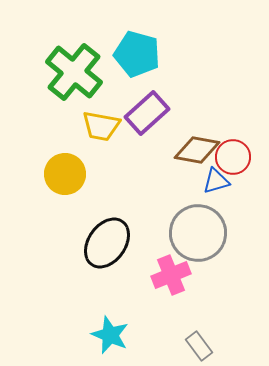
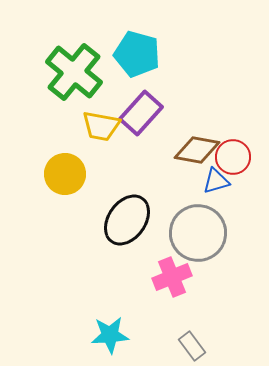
purple rectangle: moved 6 px left; rotated 6 degrees counterclockwise
black ellipse: moved 20 px right, 23 px up
pink cross: moved 1 px right, 2 px down
cyan star: rotated 27 degrees counterclockwise
gray rectangle: moved 7 px left
